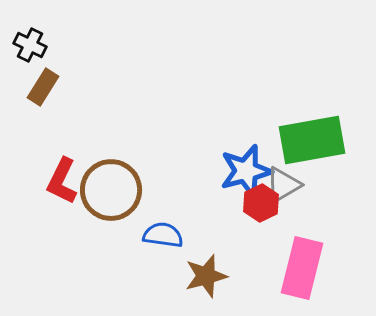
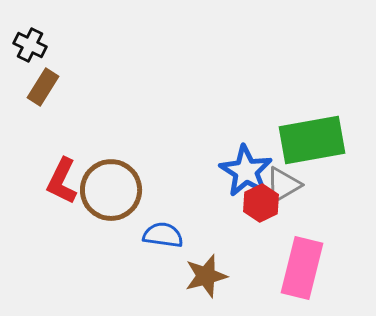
blue star: rotated 26 degrees counterclockwise
